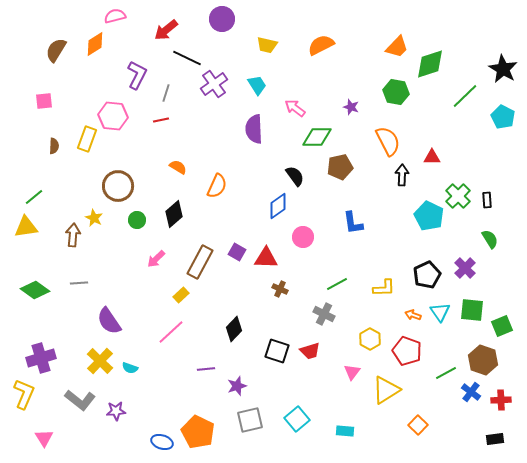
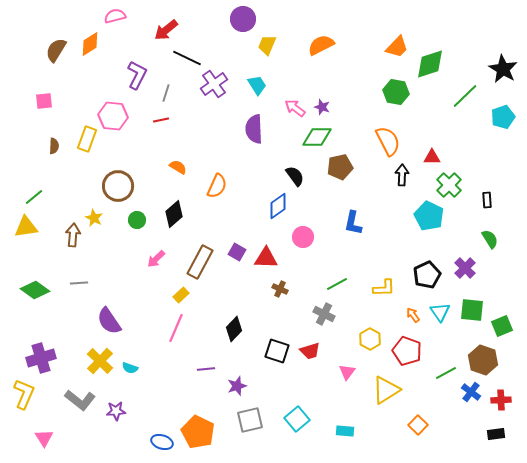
purple circle at (222, 19): moved 21 px right
orange diamond at (95, 44): moved 5 px left
yellow trapezoid at (267, 45): rotated 100 degrees clockwise
purple star at (351, 107): moved 29 px left
cyan pentagon at (503, 117): rotated 25 degrees clockwise
green cross at (458, 196): moved 9 px left, 11 px up
blue L-shape at (353, 223): rotated 20 degrees clockwise
orange arrow at (413, 315): rotated 35 degrees clockwise
pink line at (171, 332): moved 5 px right, 4 px up; rotated 24 degrees counterclockwise
pink triangle at (352, 372): moved 5 px left
black rectangle at (495, 439): moved 1 px right, 5 px up
